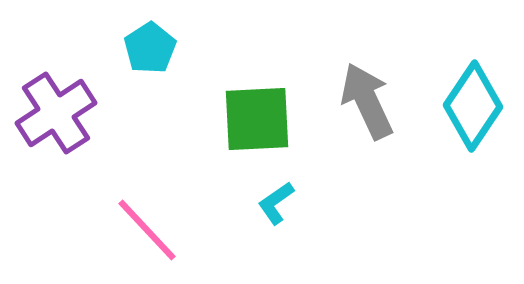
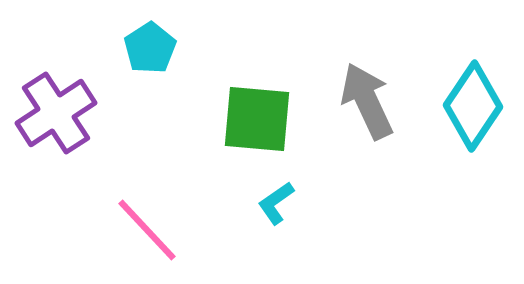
green square: rotated 8 degrees clockwise
